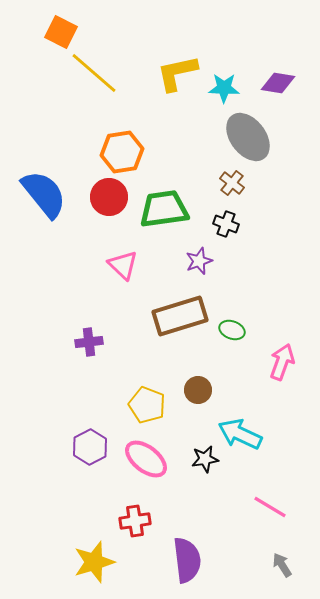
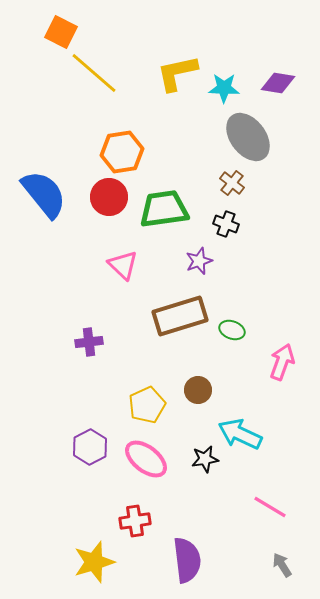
yellow pentagon: rotated 27 degrees clockwise
